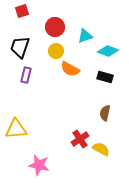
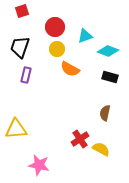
yellow circle: moved 1 px right, 2 px up
black rectangle: moved 5 px right
